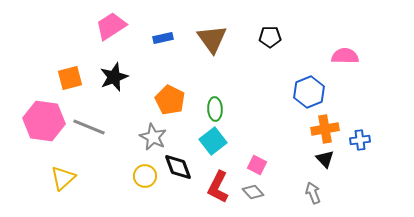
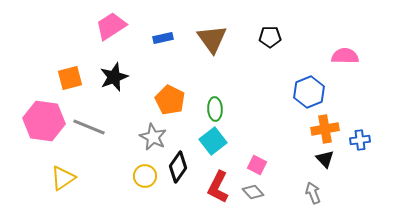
black diamond: rotated 56 degrees clockwise
yellow triangle: rotated 8 degrees clockwise
